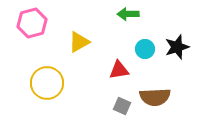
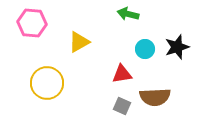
green arrow: rotated 15 degrees clockwise
pink hexagon: rotated 20 degrees clockwise
red triangle: moved 3 px right, 4 px down
